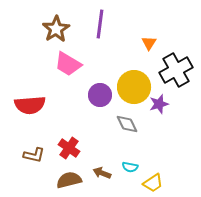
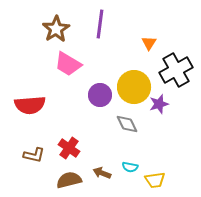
yellow trapezoid: moved 2 px right, 3 px up; rotated 25 degrees clockwise
